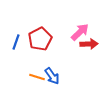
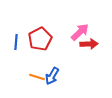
blue line: rotated 14 degrees counterclockwise
blue arrow: rotated 66 degrees clockwise
